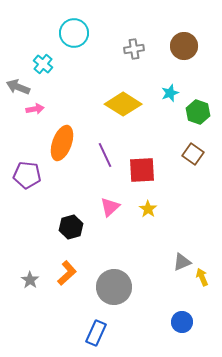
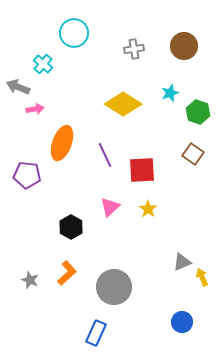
black hexagon: rotated 15 degrees counterclockwise
gray star: rotated 12 degrees counterclockwise
